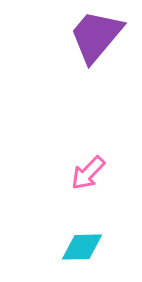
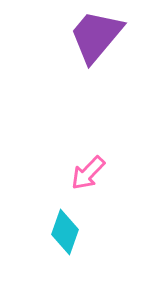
cyan diamond: moved 17 px left, 15 px up; rotated 69 degrees counterclockwise
